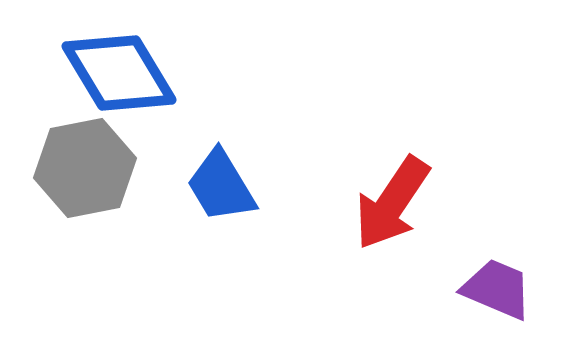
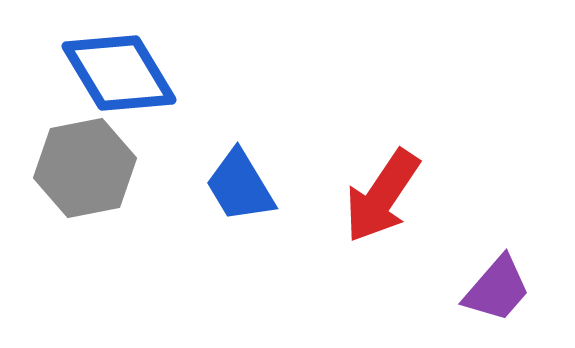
blue trapezoid: moved 19 px right
red arrow: moved 10 px left, 7 px up
purple trapezoid: rotated 108 degrees clockwise
